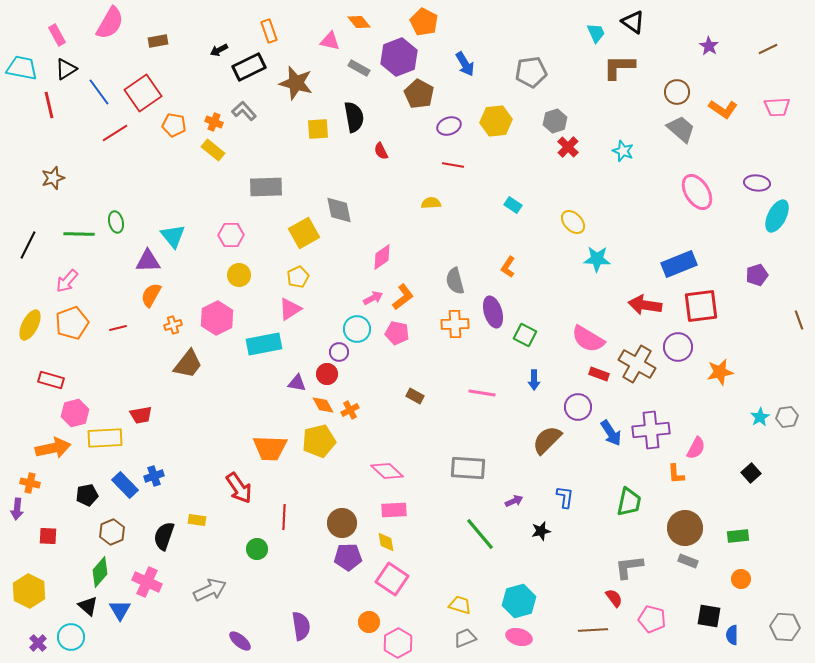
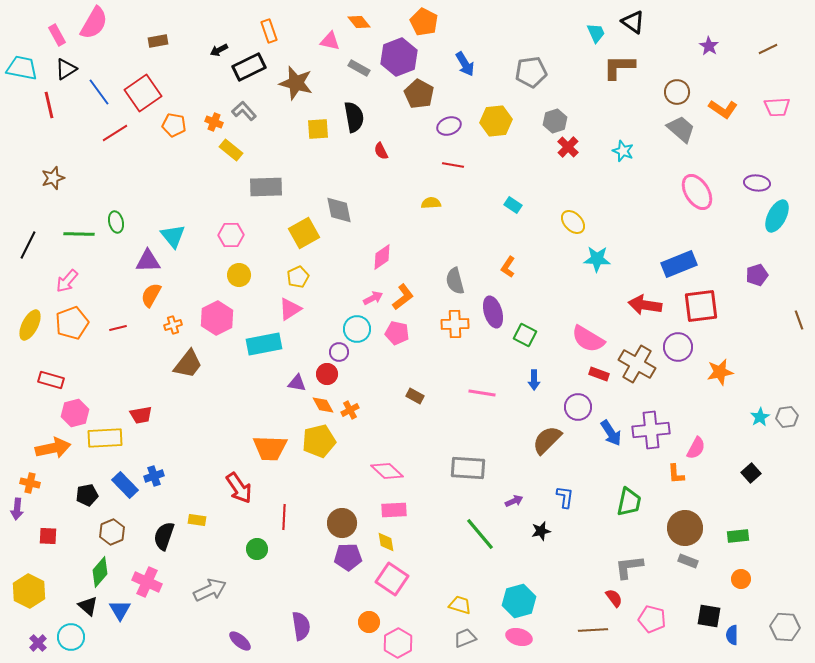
pink semicircle at (110, 23): moved 16 px left
yellow rectangle at (213, 150): moved 18 px right
